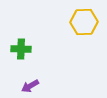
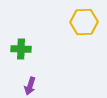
purple arrow: rotated 42 degrees counterclockwise
